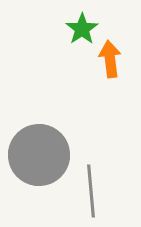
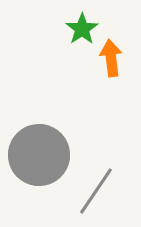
orange arrow: moved 1 px right, 1 px up
gray line: moved 5 px right; rotated 39 degrees clockwise
